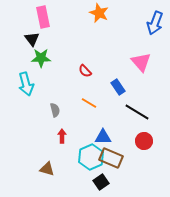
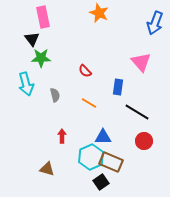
blue rectangle: rotated 42 degrees clockwise
gray semicircle: moved 15 px up
brown rectangle: moved 4 px down
